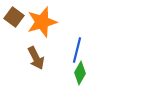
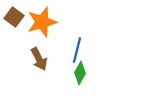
brown arrow: moved 3 px right, 1 px down
